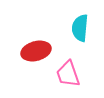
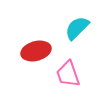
cyan semicircle: moved 3 px left; rotated 40 degrees clockwise
